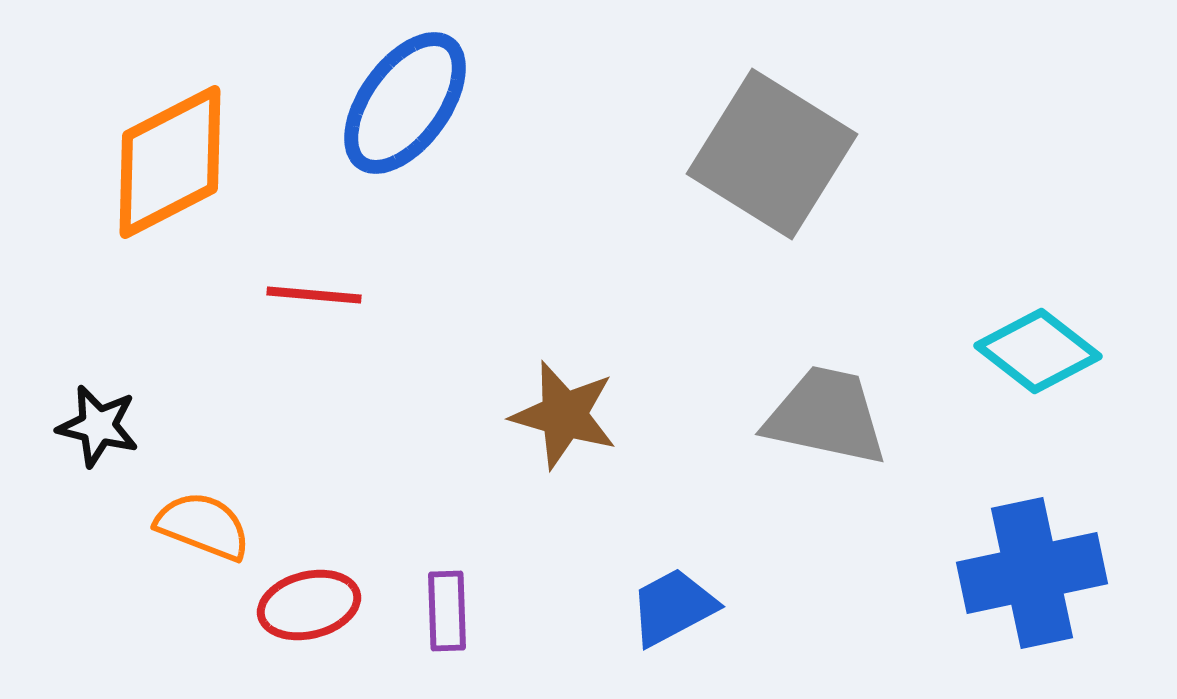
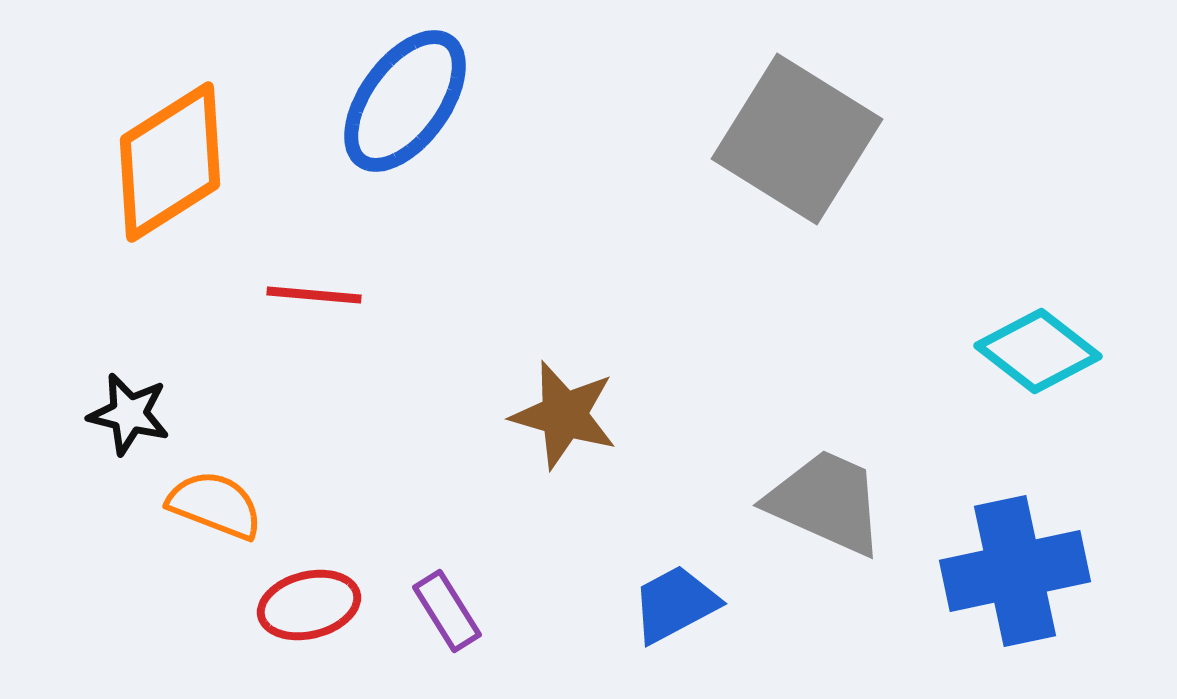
blue ellipse: moved 2 px up
gray square: moved 25 px right, 15 px up
orange diamond: rotated 5 degrees counterclockwise
gray trapezoid: moved 86 px down; rotated 12 degrees clockwise
black star: moved 31 px right, 12 px up
orange semicircle: moved 12 px right, 21 px up
blue cross: moved 17 px left, 2 px up
blue trapezoid: moved 2 px right, 3 px up
purple rectangle: rotated 30 degrees counterclockwise
